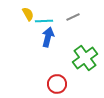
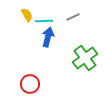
yellow semicircle: moved 1 px left, 1 px down
red circle: moved 27 px left
